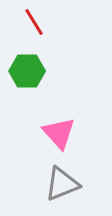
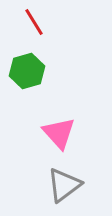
green hexagon: rotated 16 degrees counterclockwise
gray triangle: moved 2 px right, 1 px down; rotated 15 degrees counterclockwise
